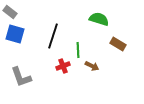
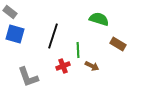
gray L-shape: moved 7 px right
